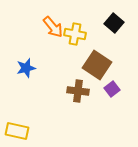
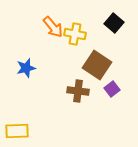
yellow rectangle: rotated 15 degrees counterclockwise
